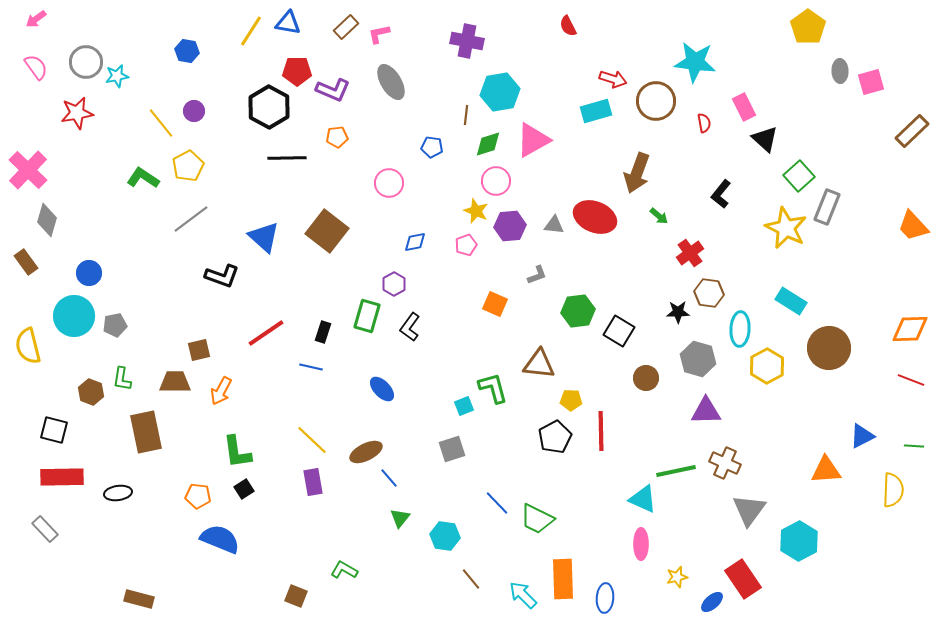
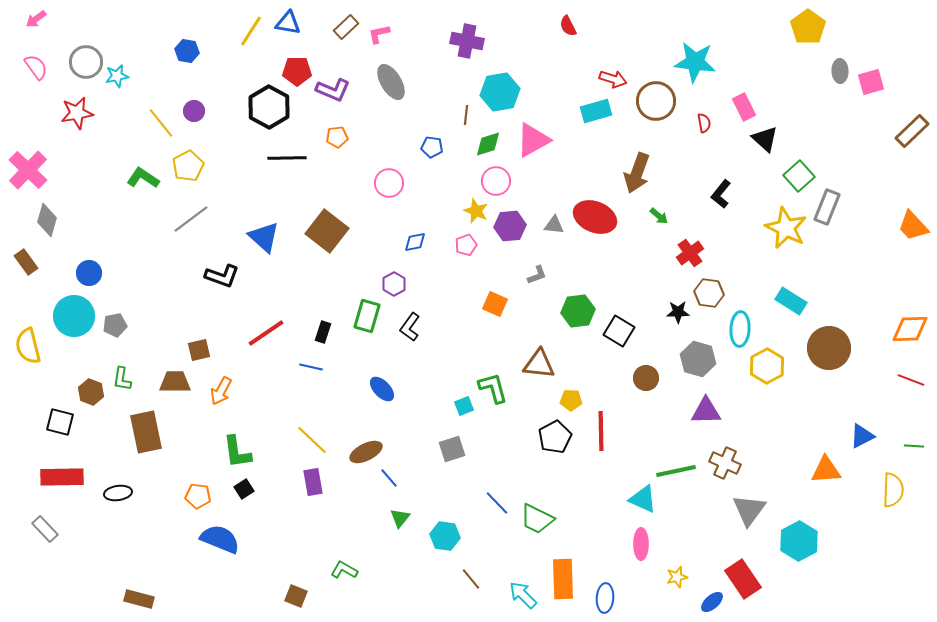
black square at (54, 430): moved 6 px right, 8 px up
